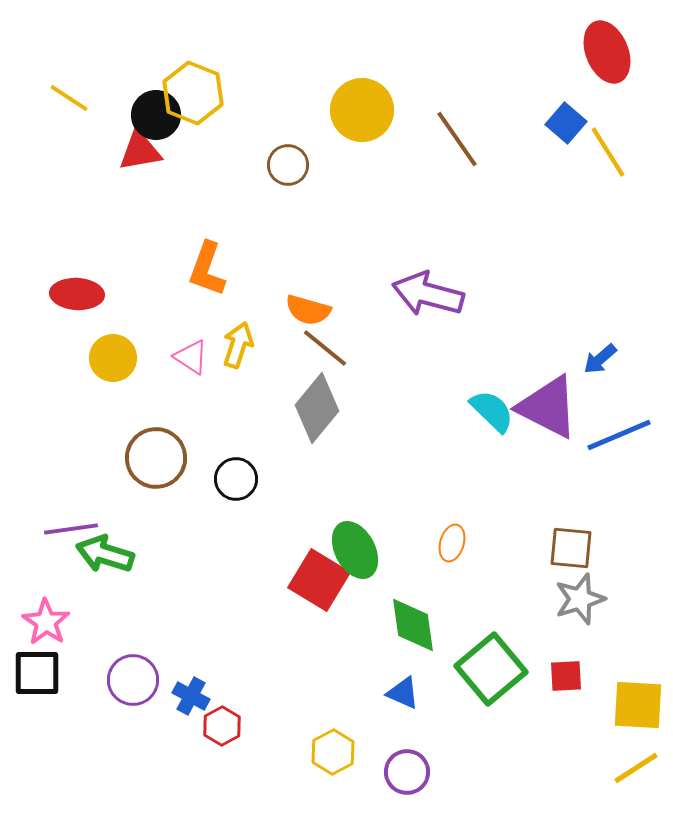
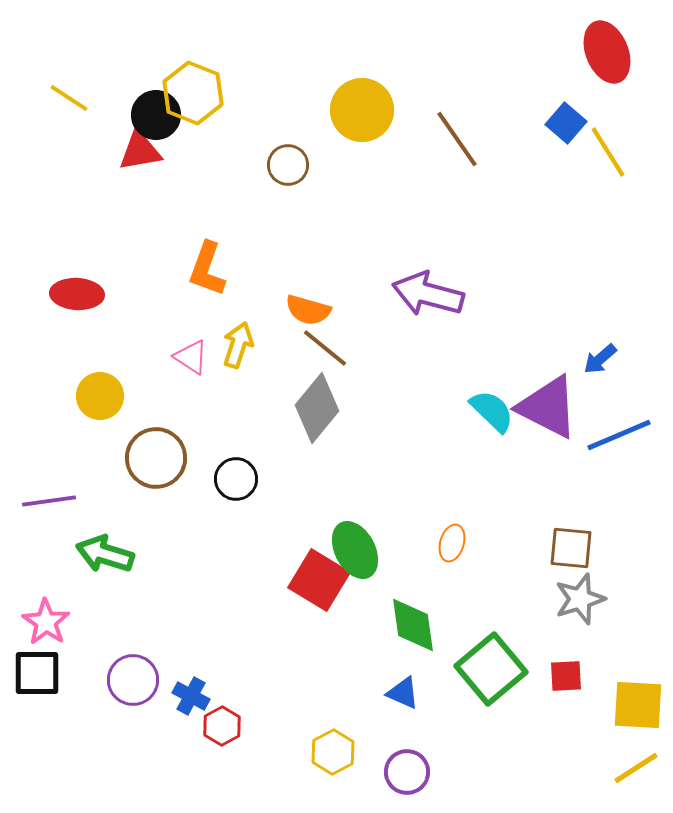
yellow circle at (113, 358): moved 13 px left, 38 px down
purple line at (71, 529): moved 22 px left, 28 px up
